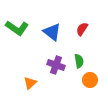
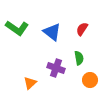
green semicircle: moved 3 px up
purple cross: moved 3 px down
